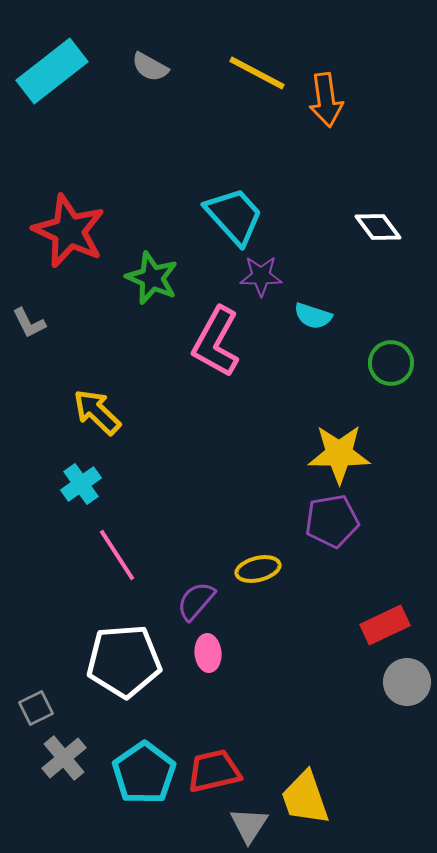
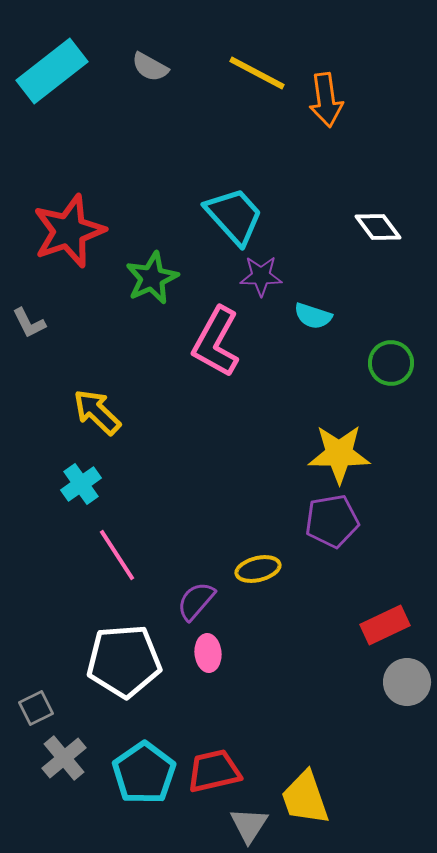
red star: rotated 28 degrees clockwise
green star: rotated 24 degrees clockwise
